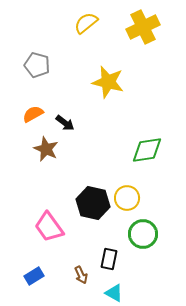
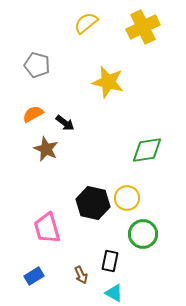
pink trapezoid: moved 2 px left, 1 px down; rotated 20 degrees clockwise
black rectangle: moved 1 px right, 2 px down
